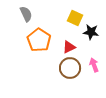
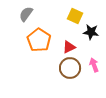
gray semicircle: rotated 119 degrees counterclockwise
yellow square: moved 2 px up
